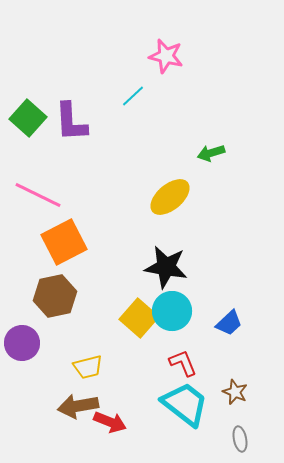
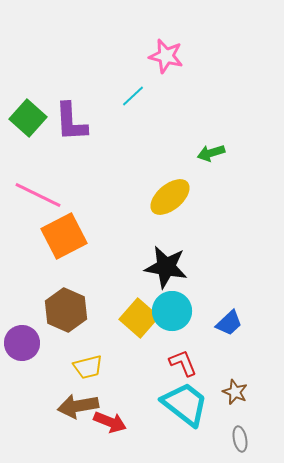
orange square: moved 6 px up
brown hexagon: moved 11 px right, 14 px down; rotated 24 degrees counterclockwise
